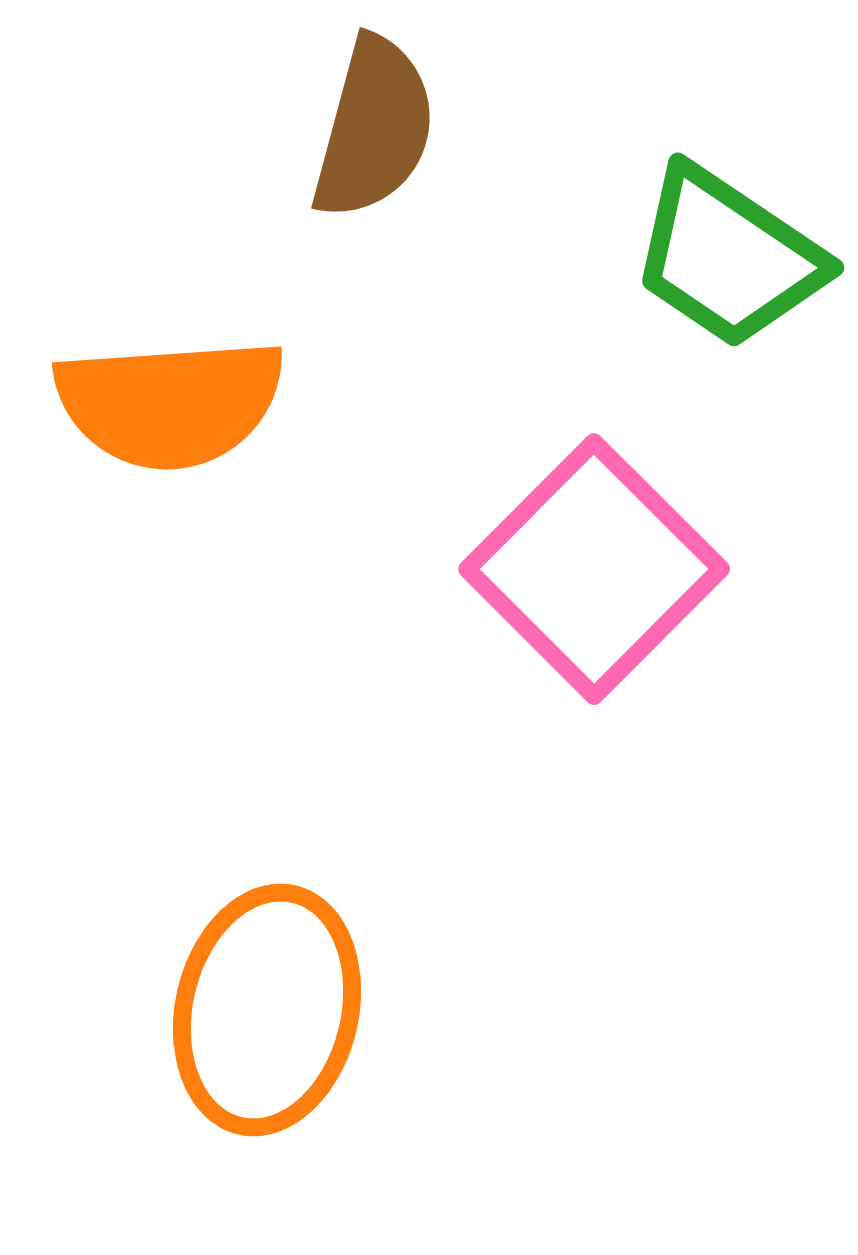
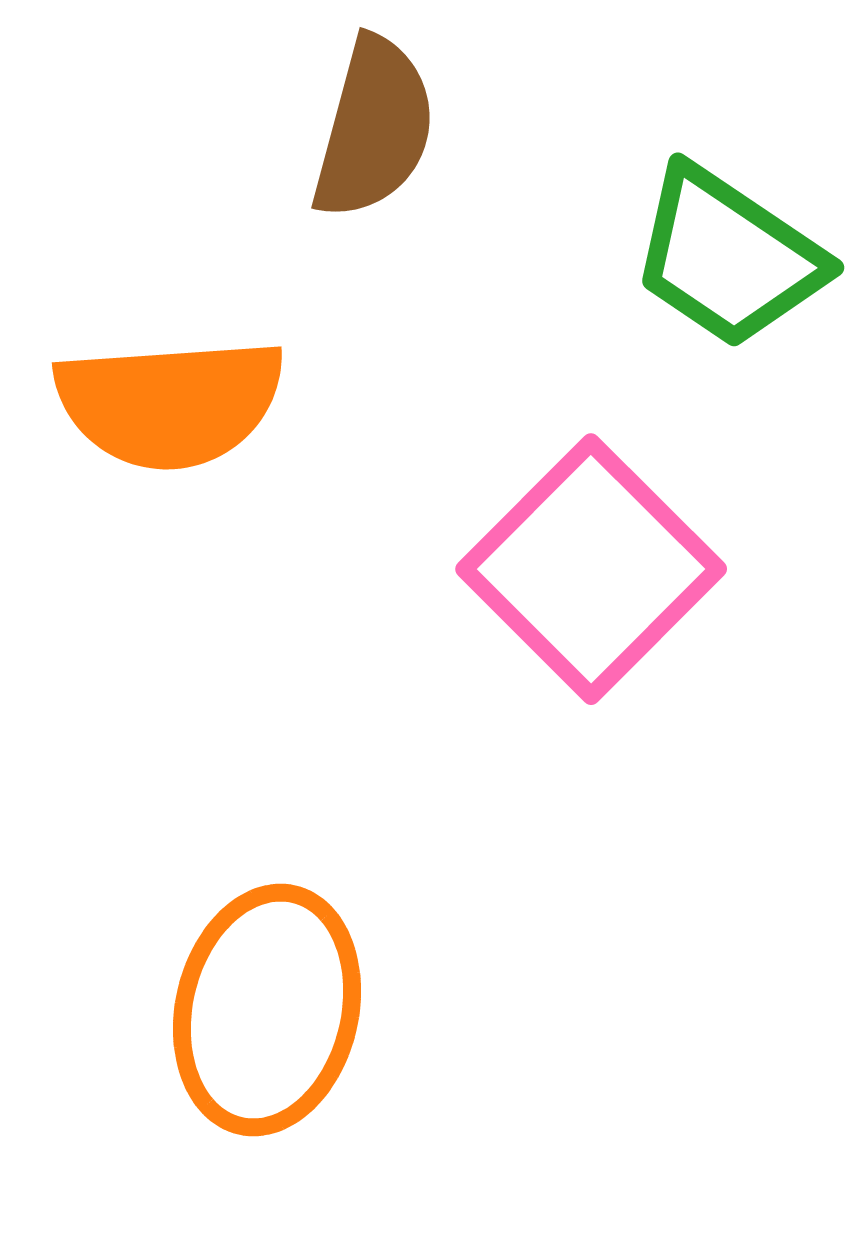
pink square: moved 3 px left
